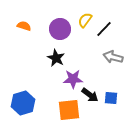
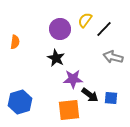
orange semicircle: moved 9 px left, 16 px down; rotated 80 degrees clockwise
blue hexagon: moved 3 px left, 1 px up
